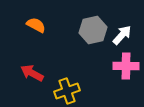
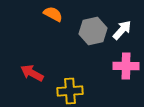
orange semicircle: moved 17 px right, 11 px up
gray hexagon: moved 1 px down
white arrow: moved 5 px up
yellow cross: moved 3 px right; rotated 15 degrees clockwise
